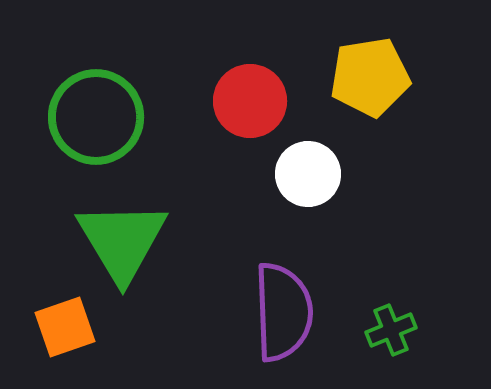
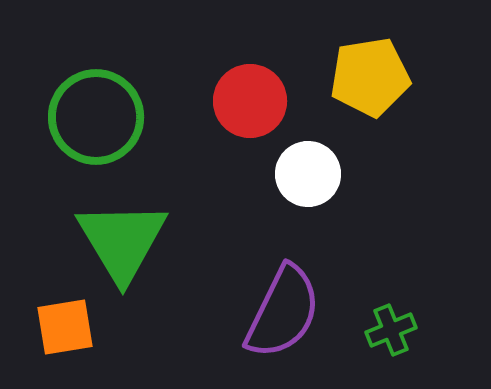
purple semicircle: rotated 28 degrees clockwise
orange square: rotated 10 degrees clockwise
